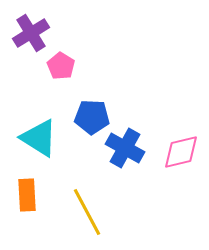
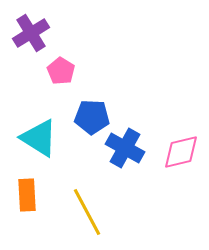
pink pentagon: moved 5 px down
